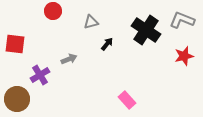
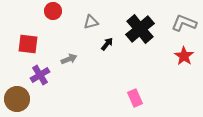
gray L-shape: moved 2 px right, 3 px down
black cross: moved 6 px left, 1 px up; rotated 16 degrees clockwise
red square: moved 13 px right
red star: rotated 24 degrees counterclockwise
pink rectangle: moved 8 px right, 2 px up; rotated 18 degrees clockwise
